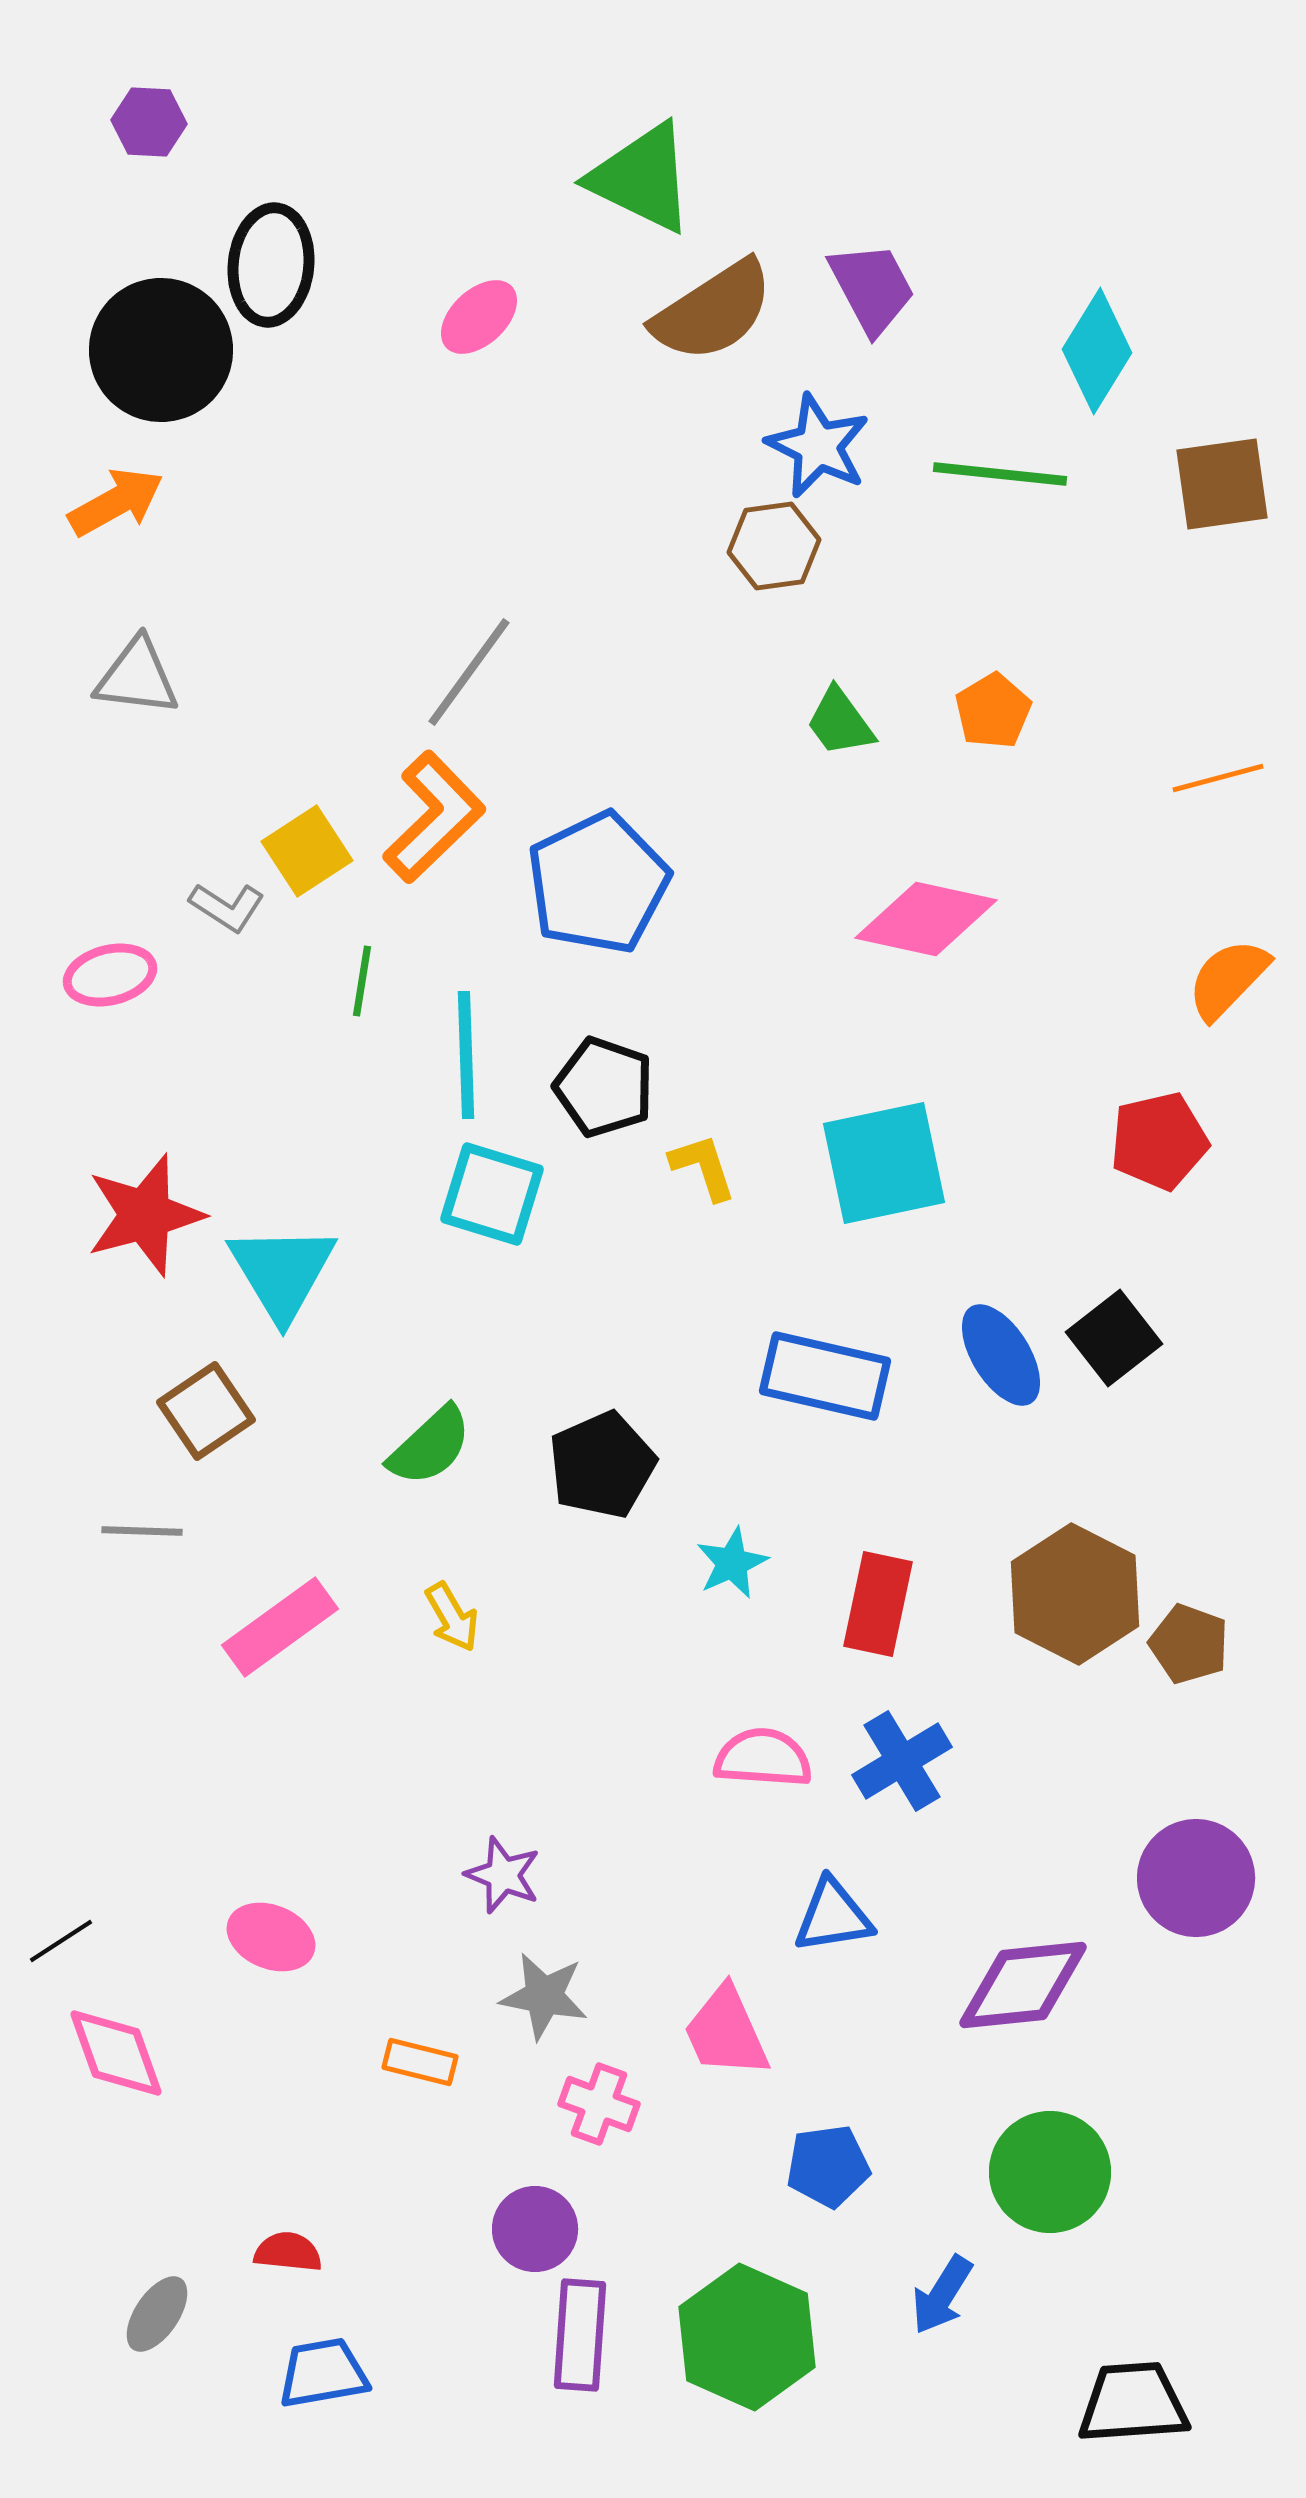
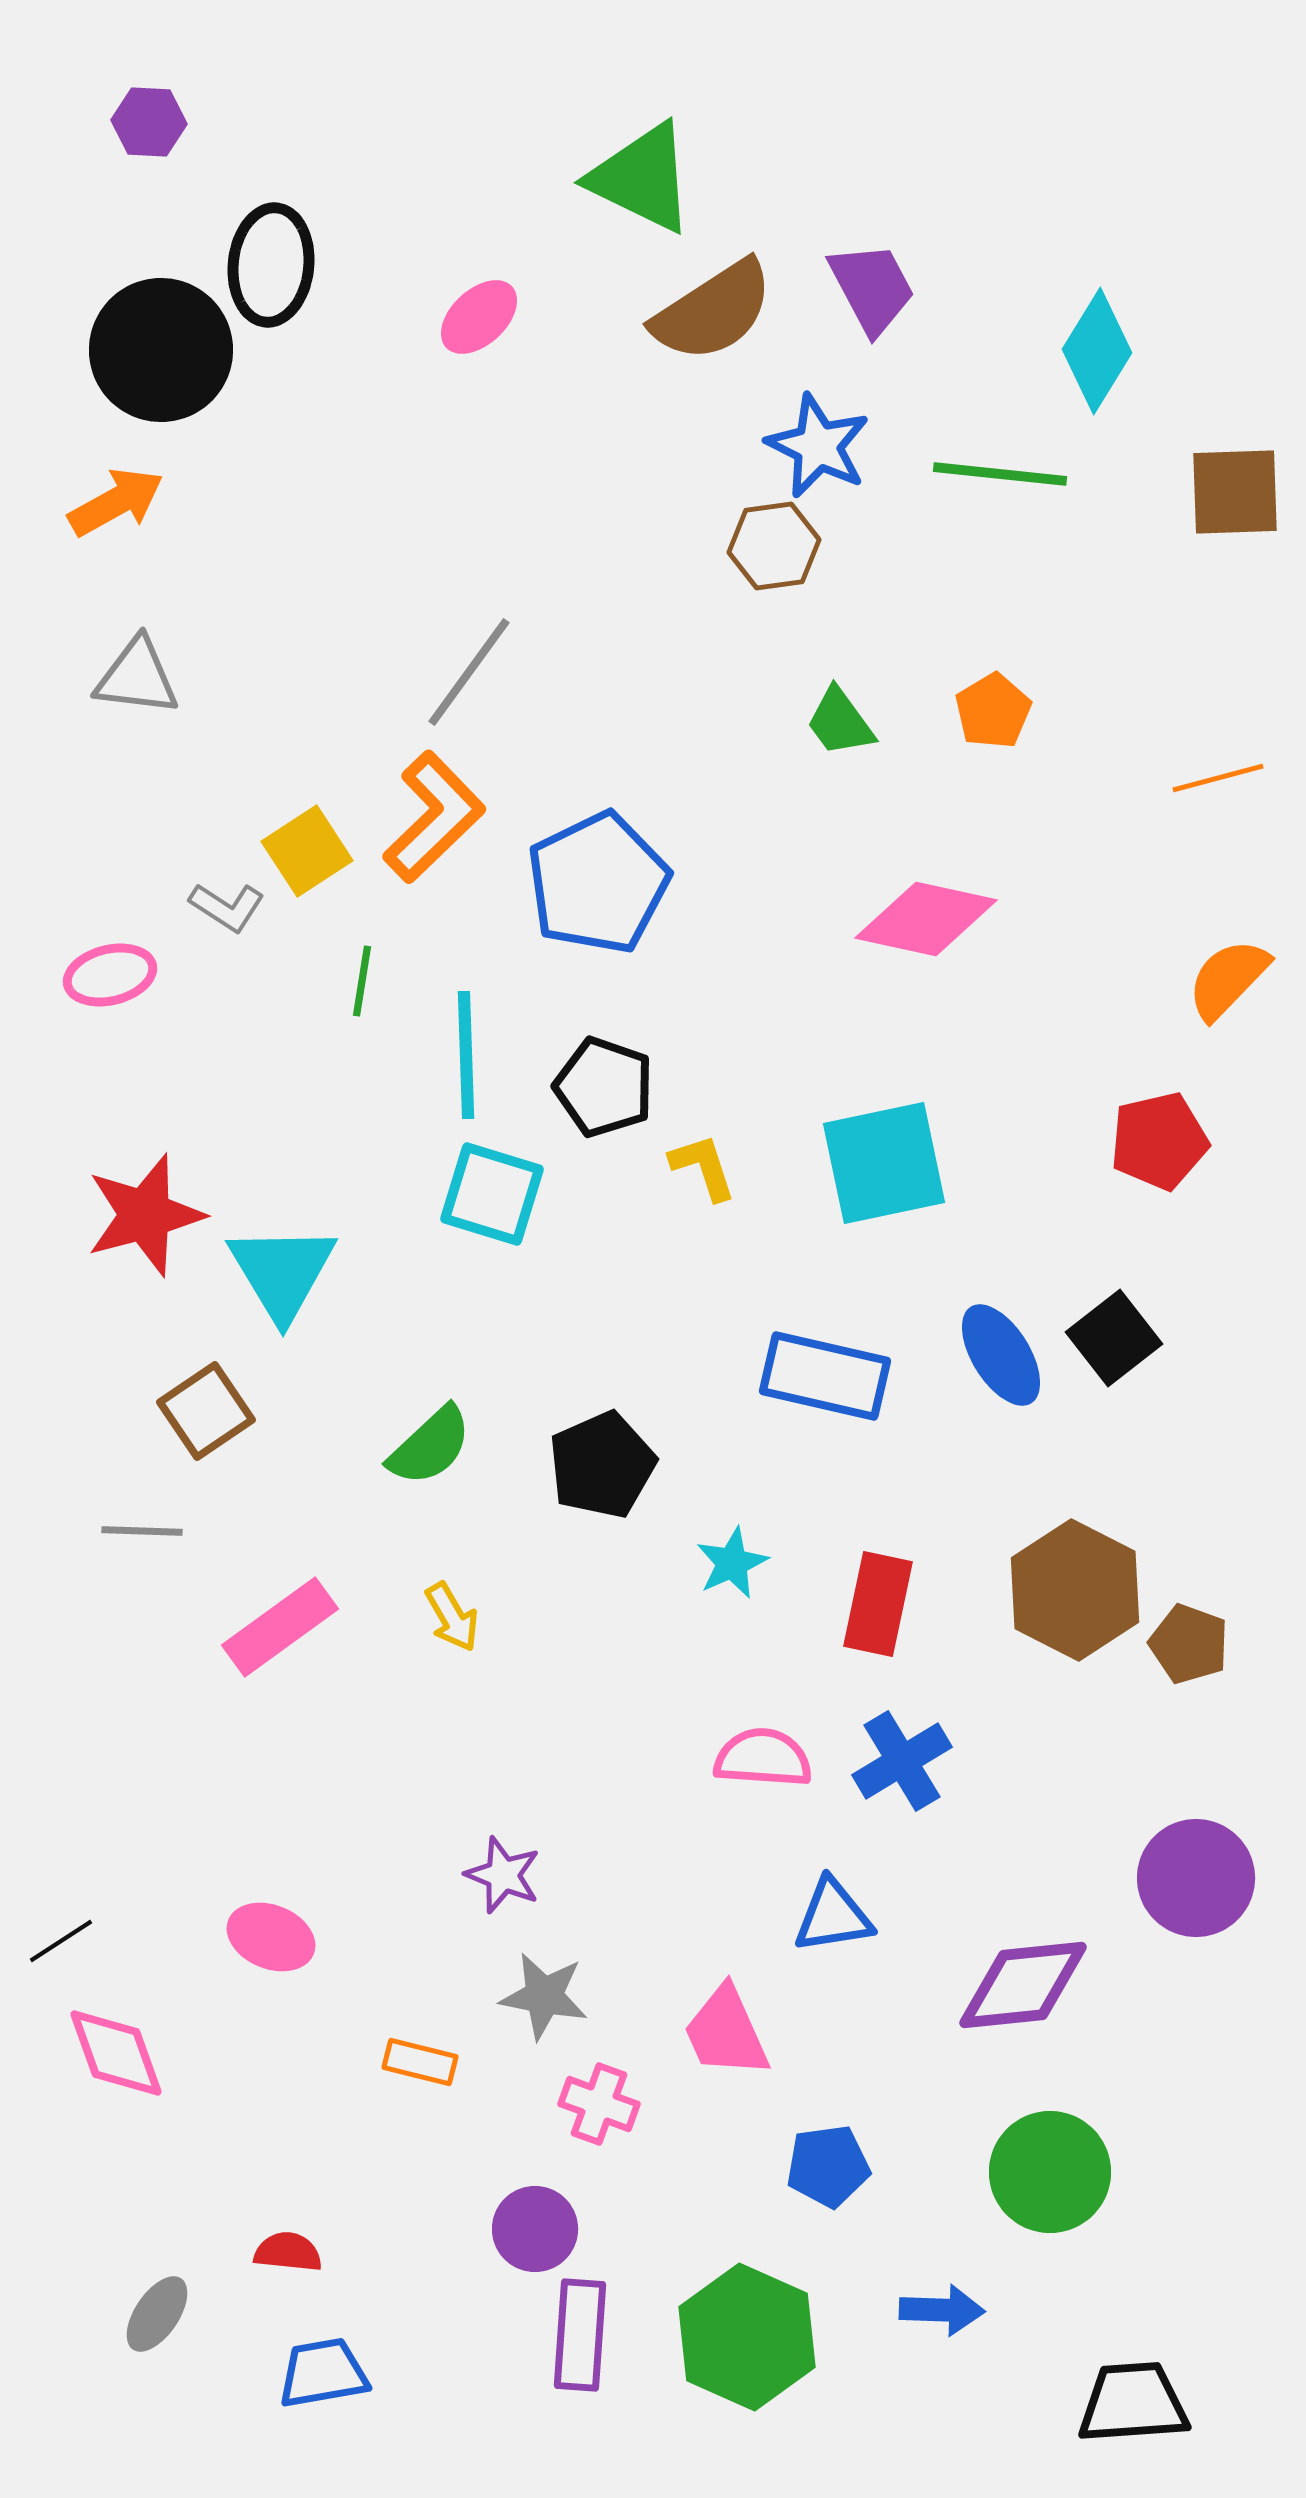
brown square at (1222, 484): moved 13 px right, 8 px down; rotated 6 degrees clockwise
brown hexagon at (1075, 1594): moved 4 px up
blue arrow at (942, 2295): moved 15 px down; rotated 120 degrees counterclockwise
